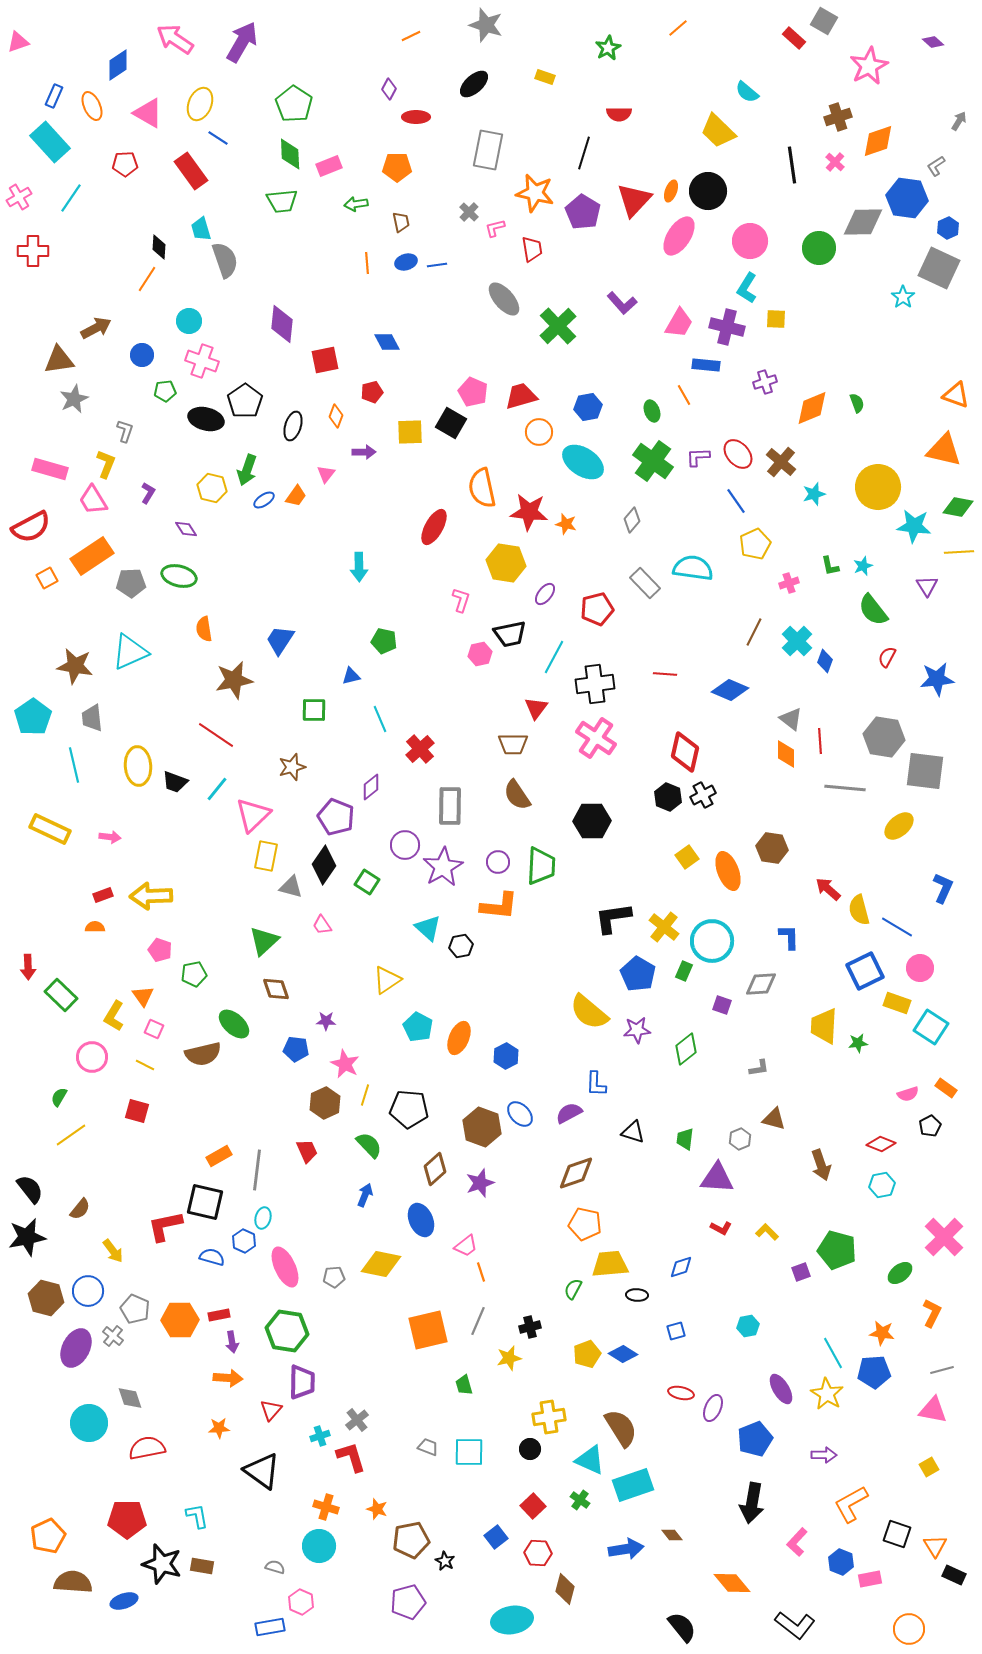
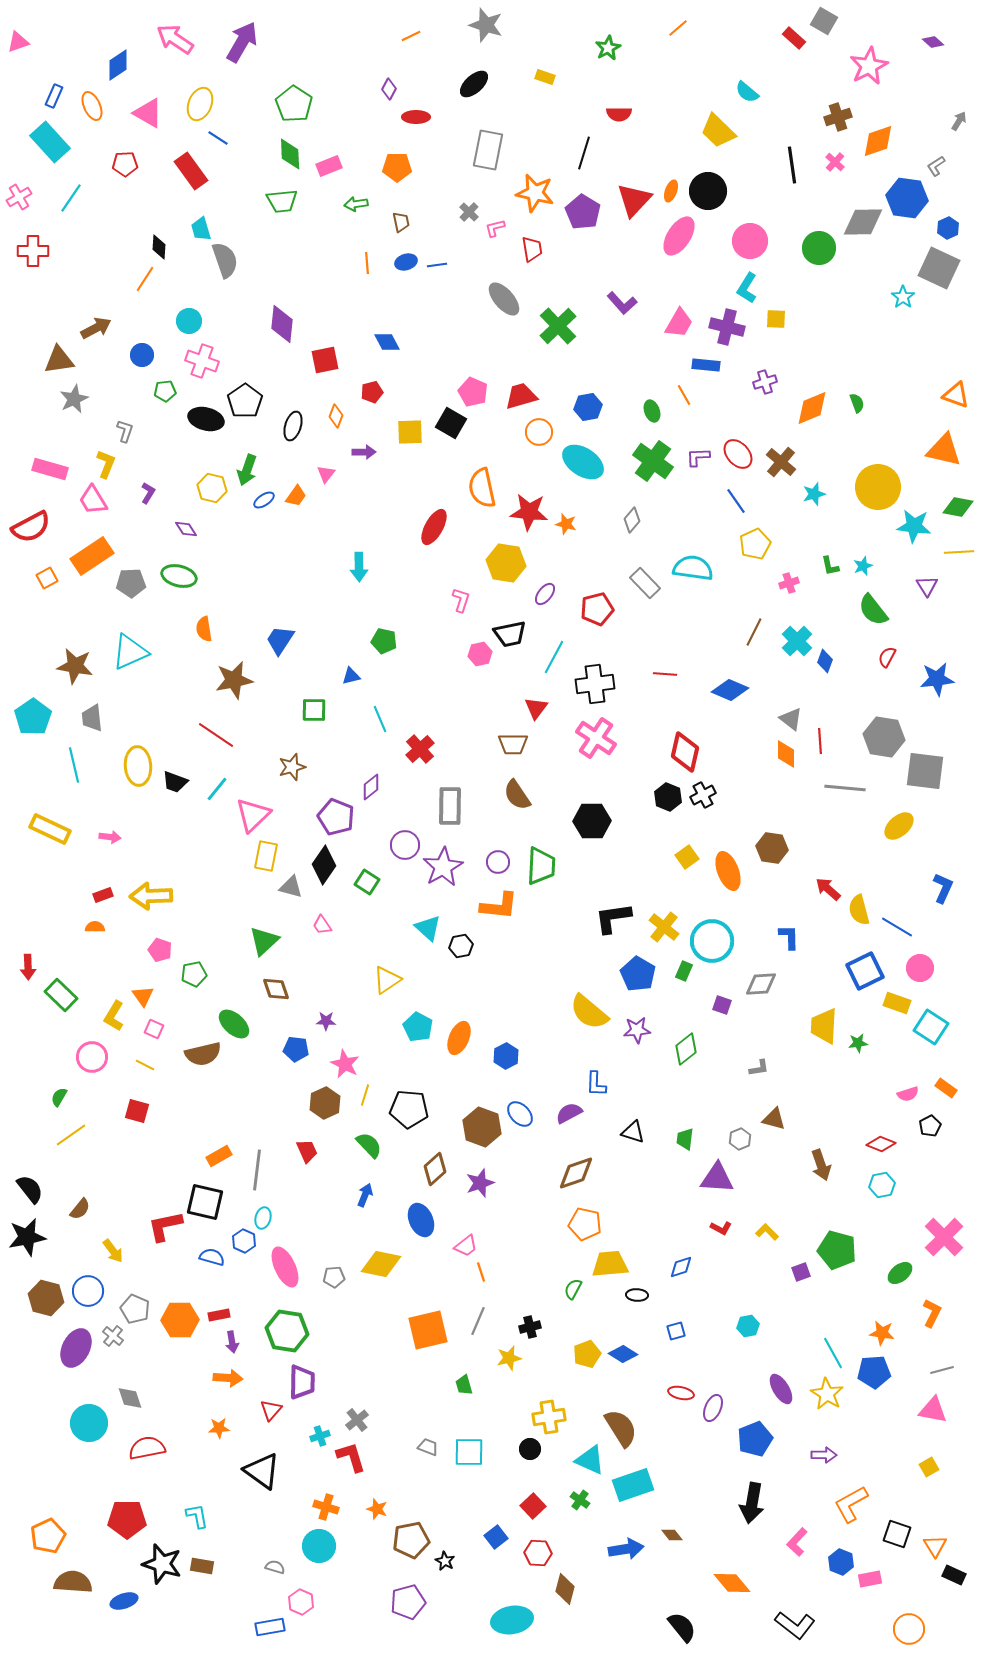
orange line at (147, 279): moved 2 px left
